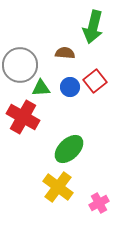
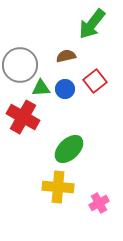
green arrow: moved 1 px left, 3 px up; rotated 24 degrees clockwise
brown semicircle: moved 1 px right, 3 px down; rotated 18 degrees counterclockwise
blue circle: moved 5 px left, 2 px down
yellow cross: rotated 32 degrees counterclockwise
